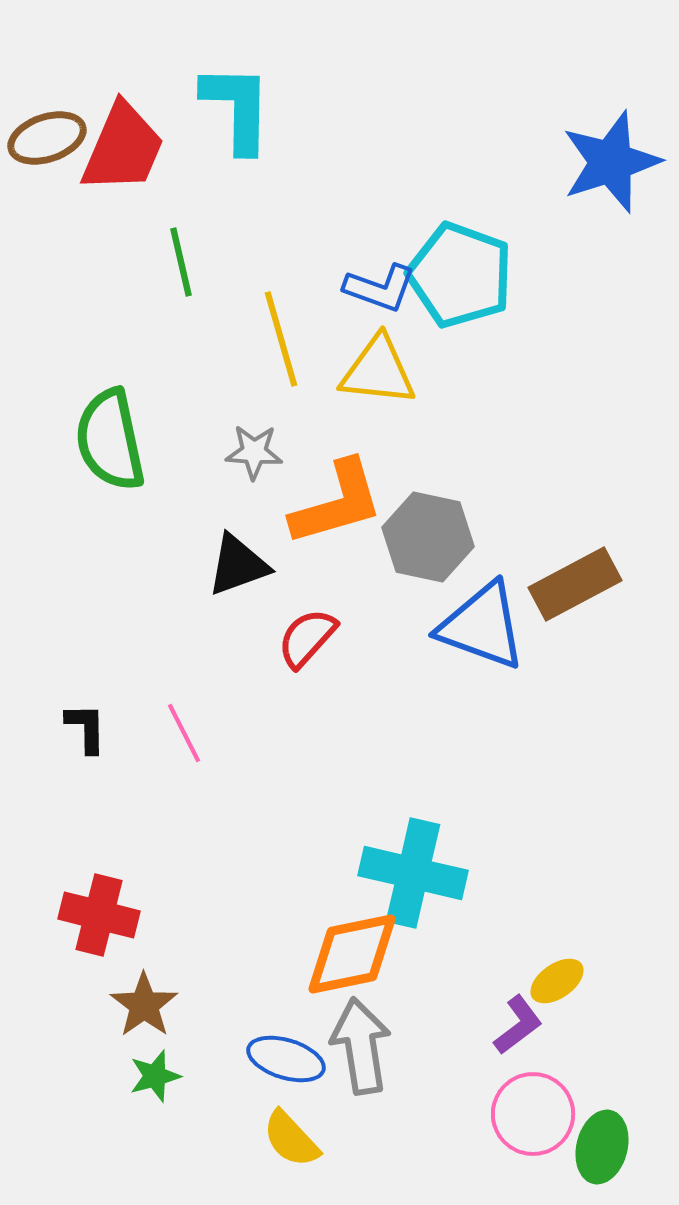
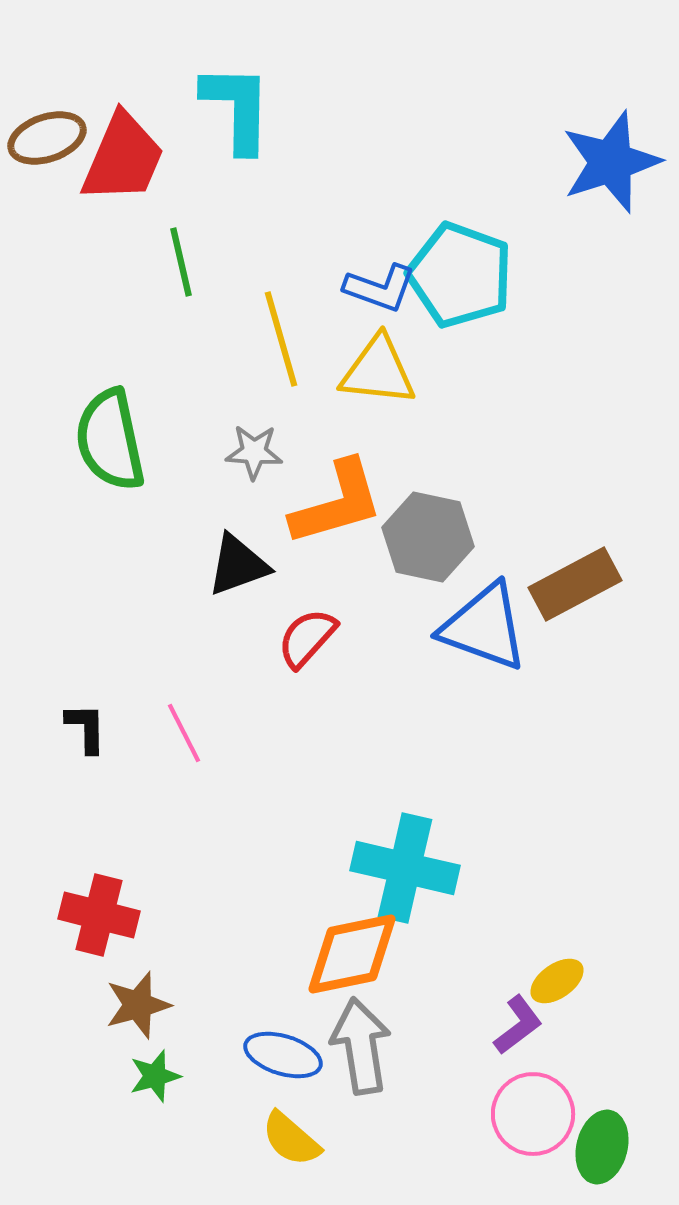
red trapezoid: moved 10 px down
blue triangle: moved 2 px right, 1 px down
cyan cross: moved 8 px left, 5 px up
brown star: moved 6 px left; rotated 20 degrees clockwise
blue ellipse: moved 3 px left, 4 px up
yellow semicircle: rotated 6 degrees counterclockwise
